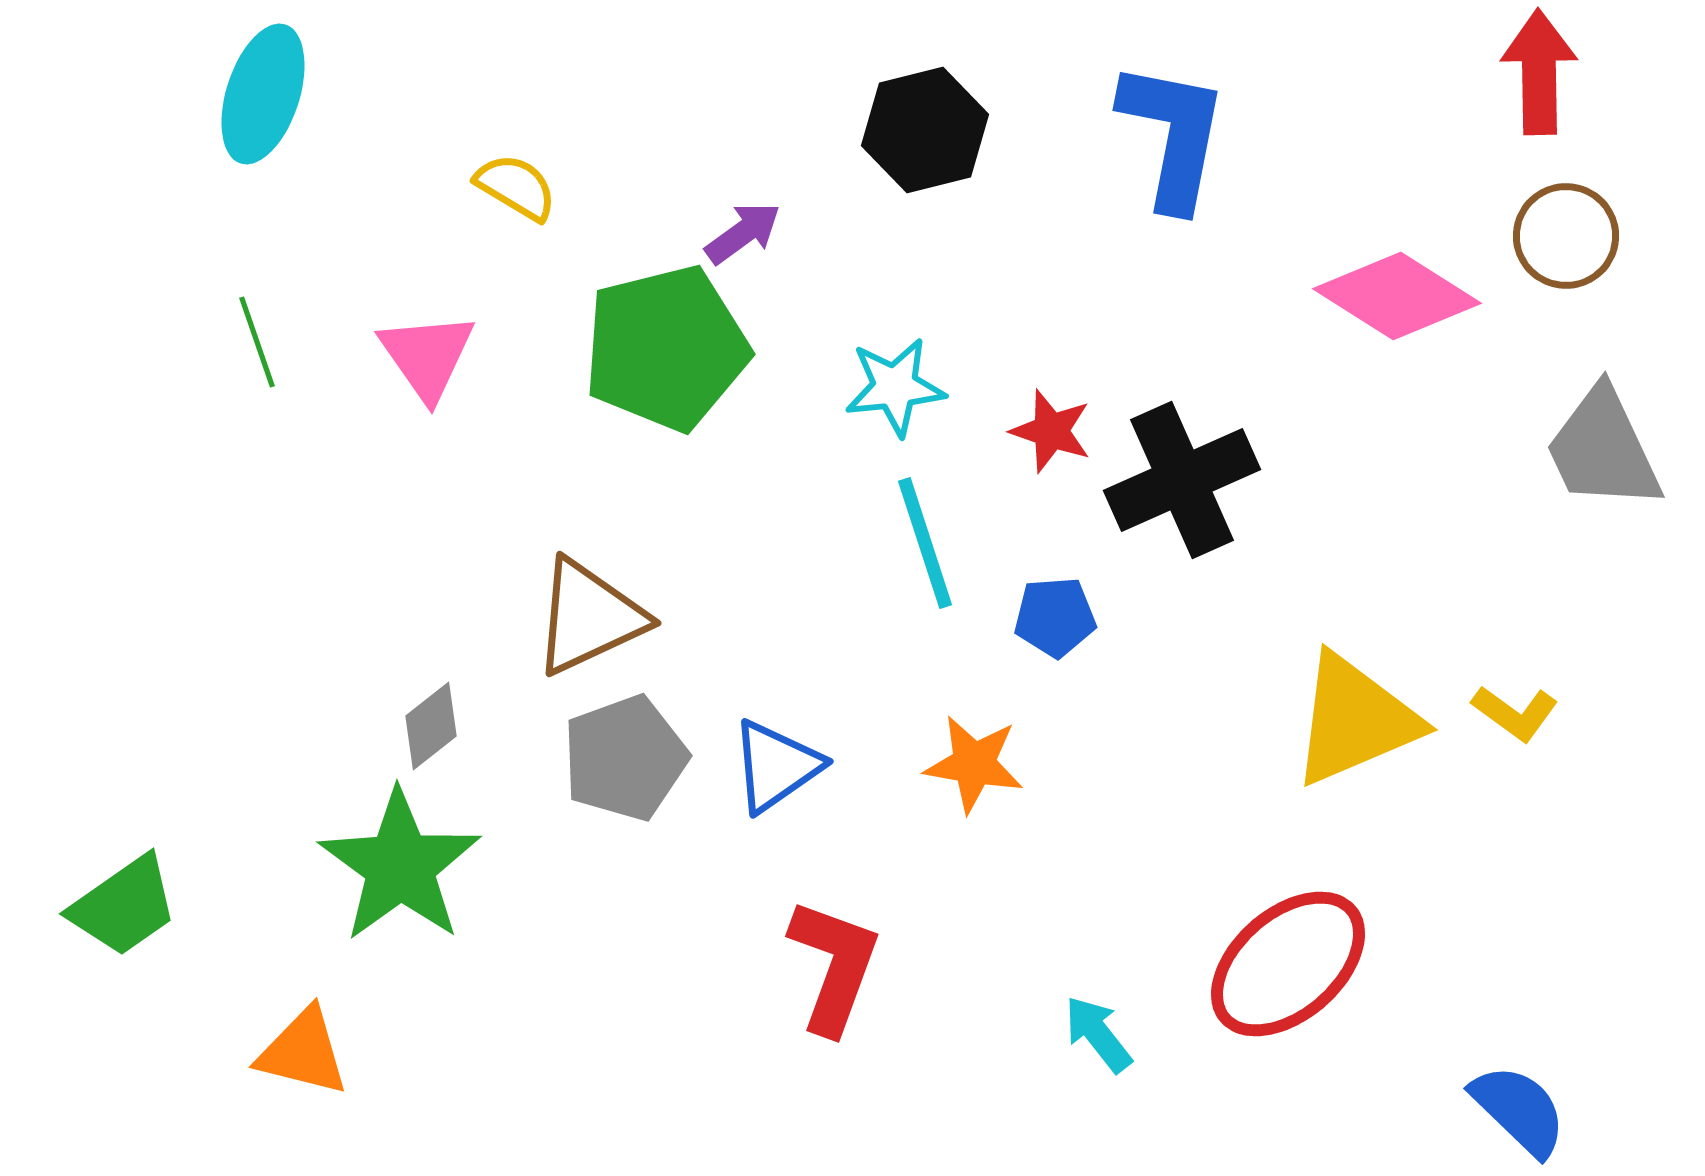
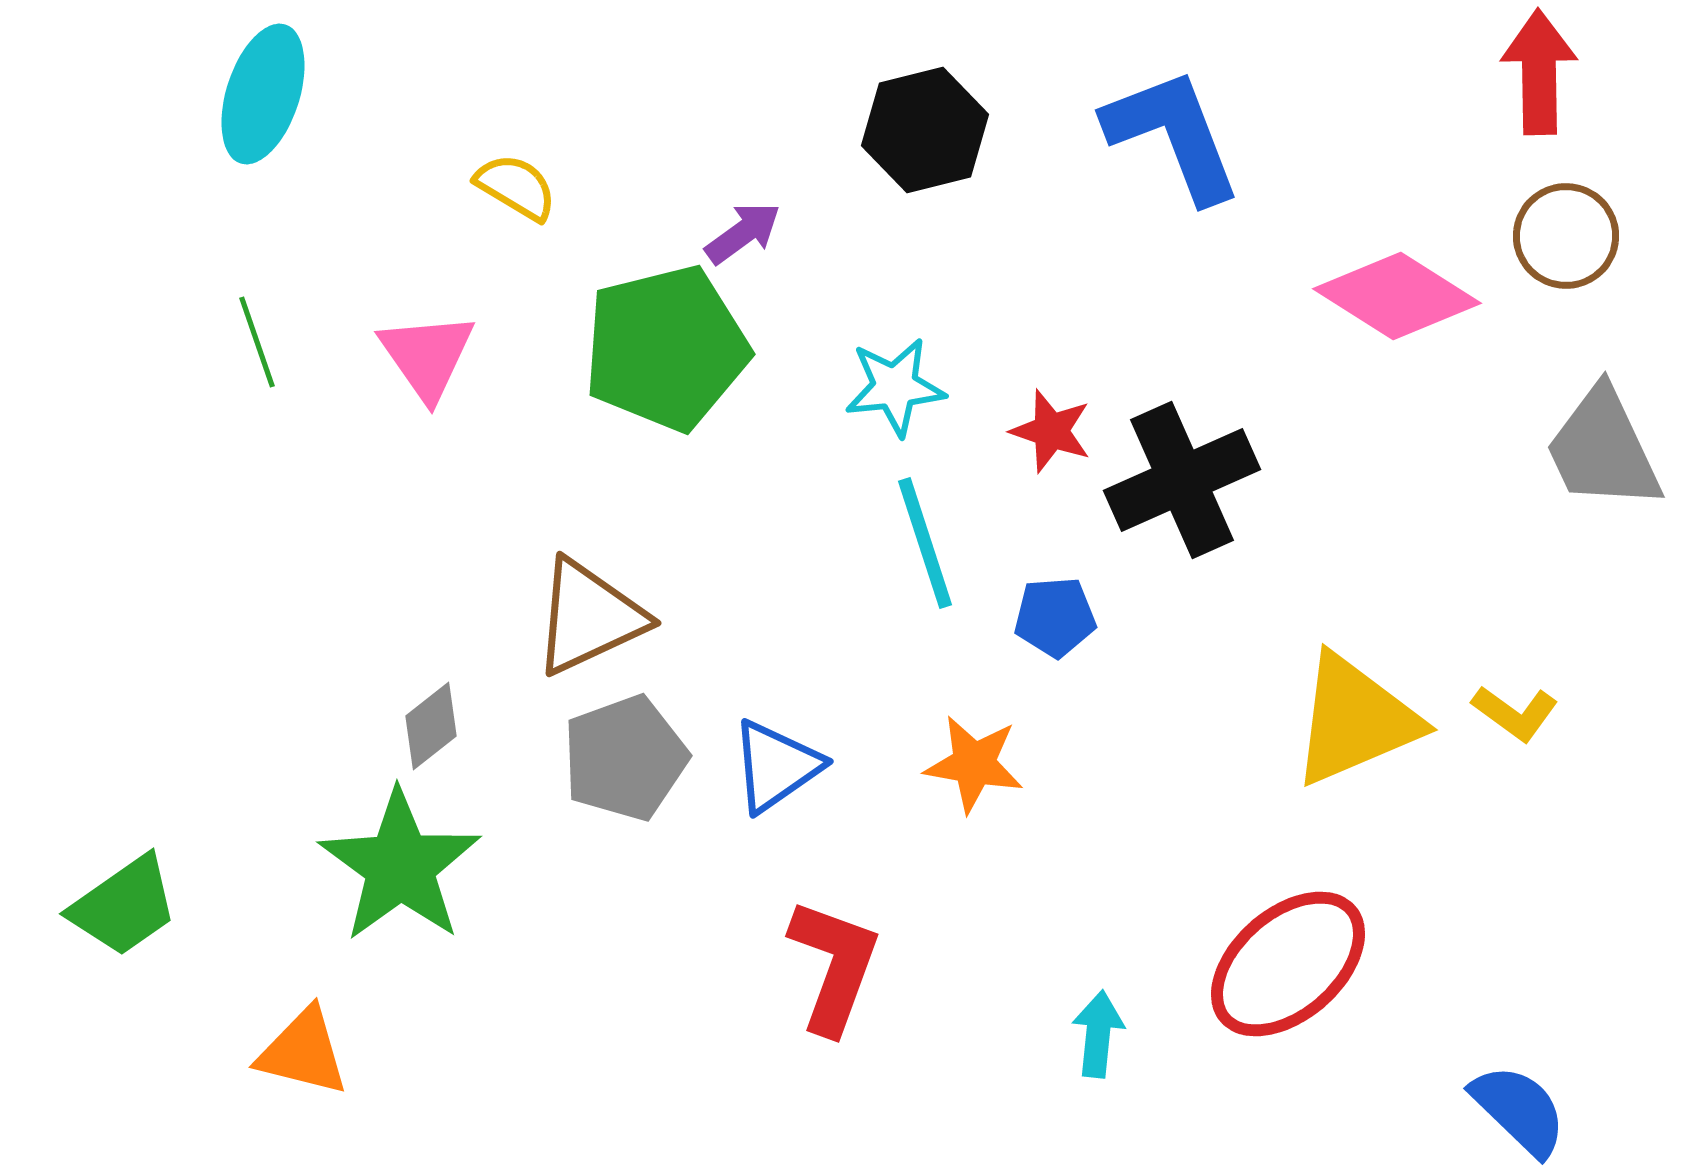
blue L-shape: rotated 32 degrees counterclockwise
cyan arrow: rotated 44 degrees clockwise
